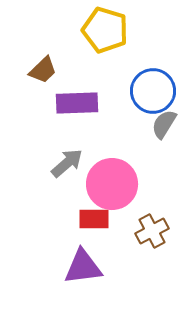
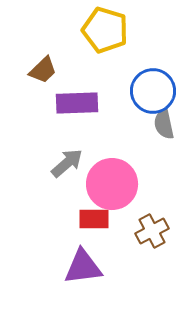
gray semicircle: rotated 44 degrees counterclockwise
